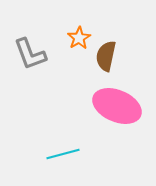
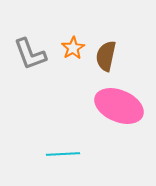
orange star: moved 6 px left, 10 px down
pink ellipse: moved 2 px right
cyan line: rotated 12 degrees clockwise
